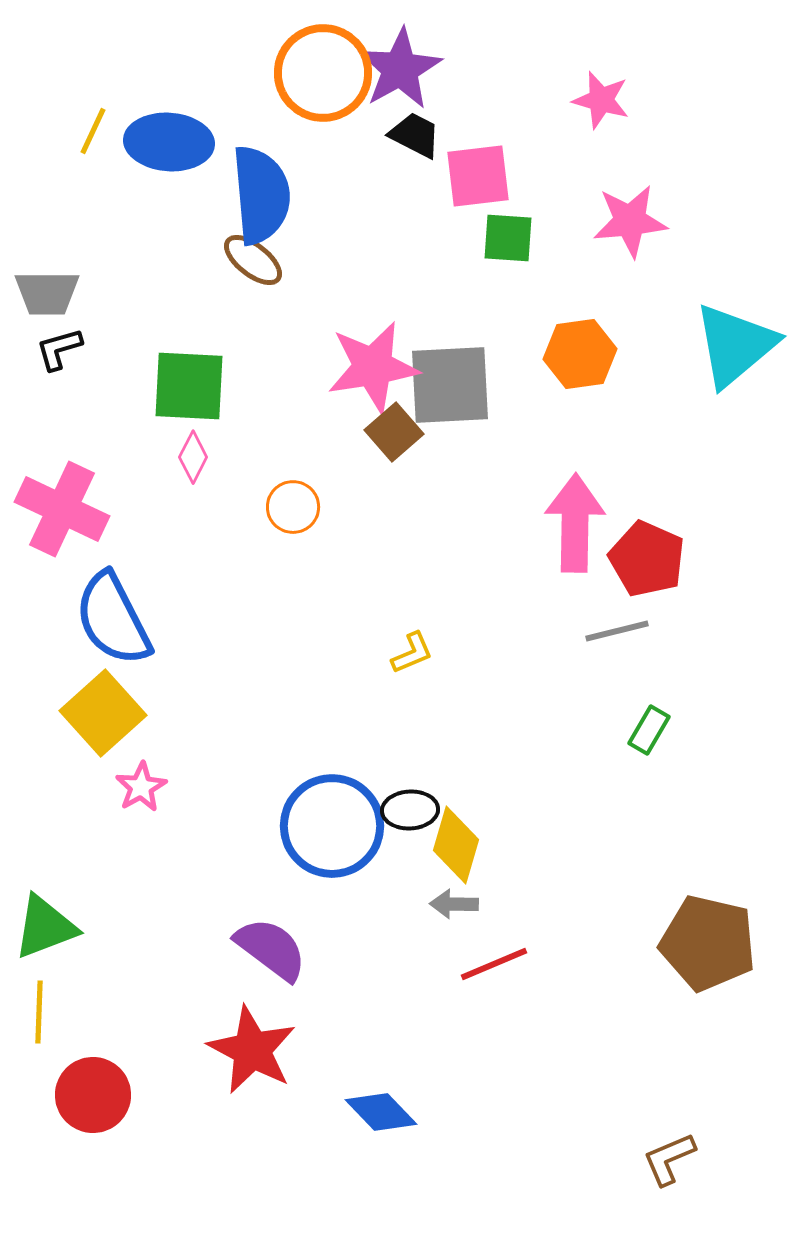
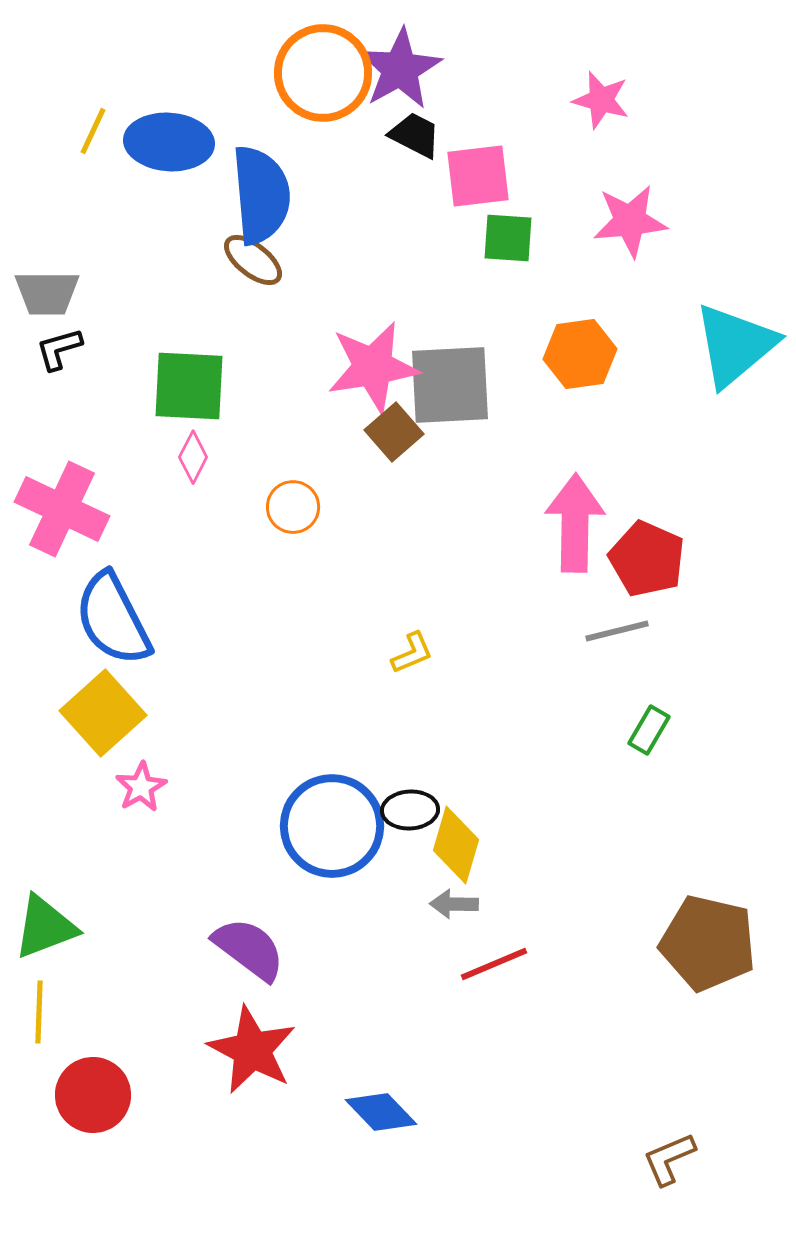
purple semicircle at (271, 949): moved 22 px left
